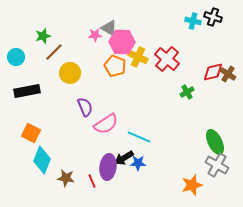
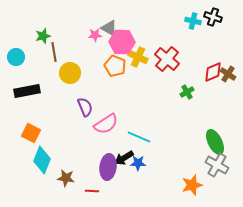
brown line: rotated 54 degrees counterclockwise
red diamond: rotated 10 degrees counterclockwise
red line: moved 10 px down; rotated 64 degrees counterclockwise
